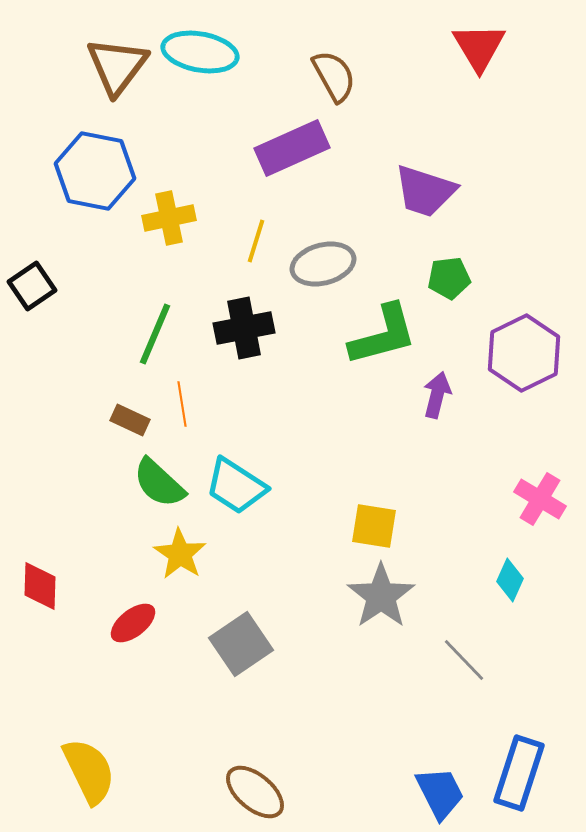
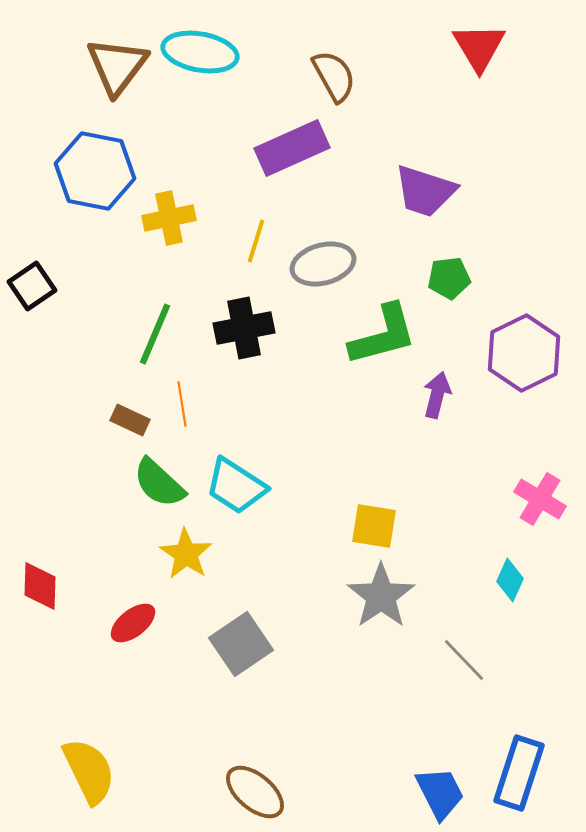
yellow star: moved 6 px right
